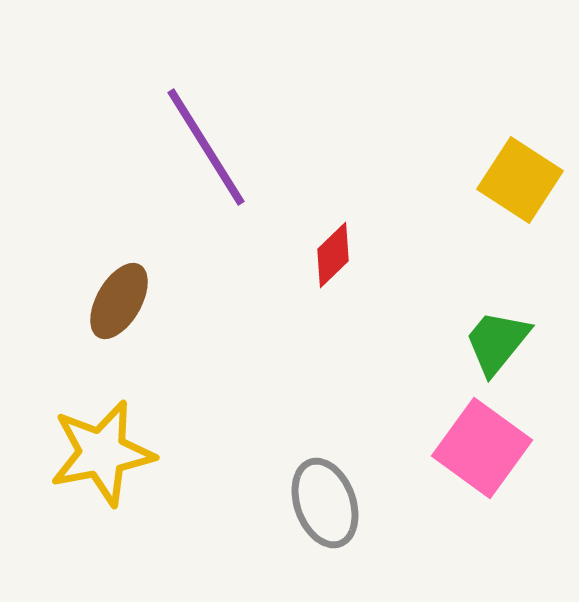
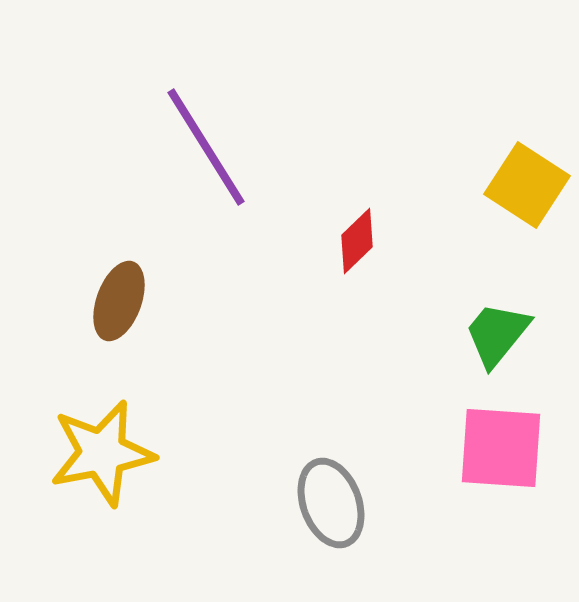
yellow square: moved 7 px right, 5 px down
red diamond: moved 24 px right, 14 px up
brown ellipse: rotated 10 degrees counterclockwise
green trapezoid: moved 8 px up
pink square: moved 19 px right; rotated 32 degrees counterclockwise
gray ellipse: moved 6 px right
